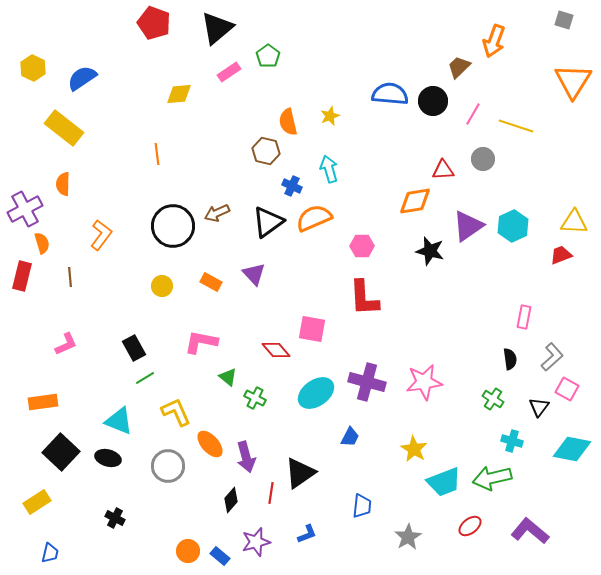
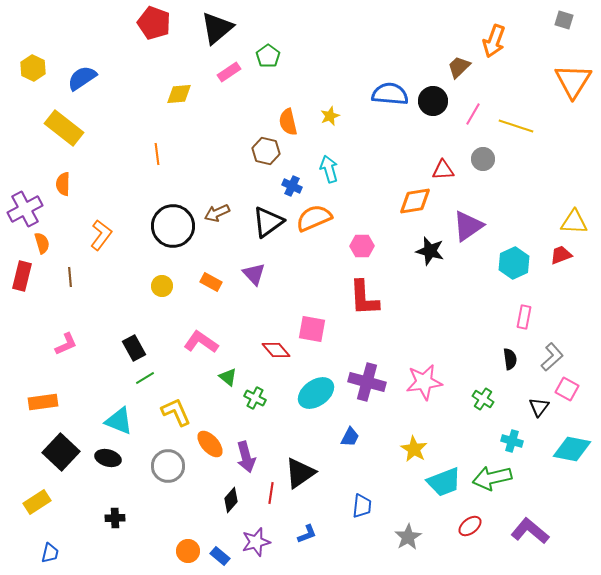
cyan hexagon at (513, 226): moved 1 px right, 37 px down
pink L-shape at (201, 342): rotated 24 degrees clockwise
green cross at (493, 399): moved 10 px left
black cross at (115, 518): rotated 30 degrees counterclockwise
